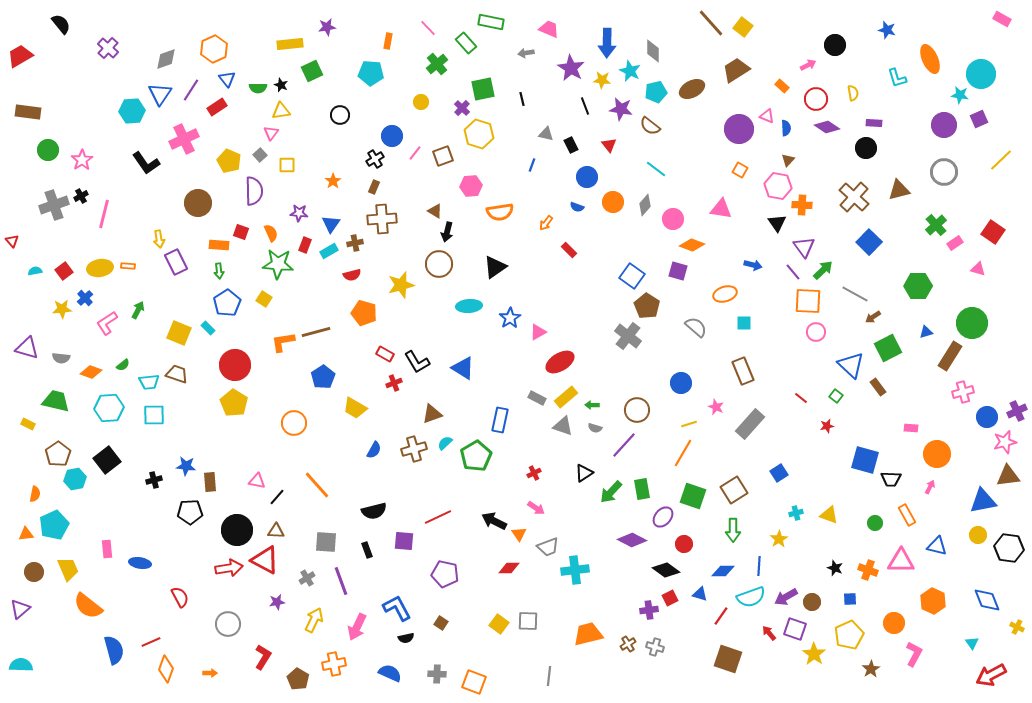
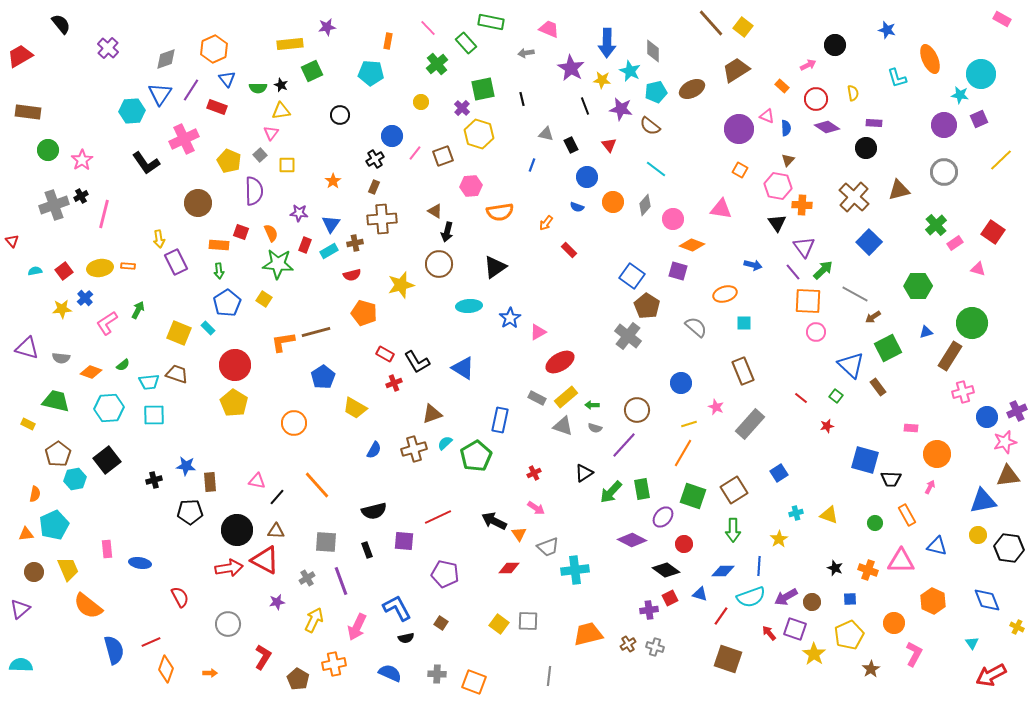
red rectangle at (217, 107): rotated 54 degrees clockwise
